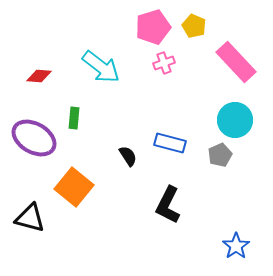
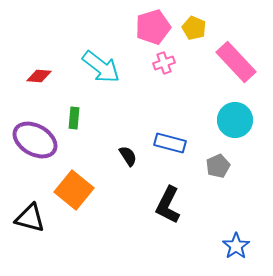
yellow pentagon: moved 2 px down
purple ellipse: moved 1 px right, 2 px down
gray pentagon: moved 2 px left, 11 px down
orange square: moved 3 px down
